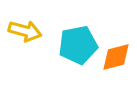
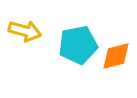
orange diamond: moved 1 px up
